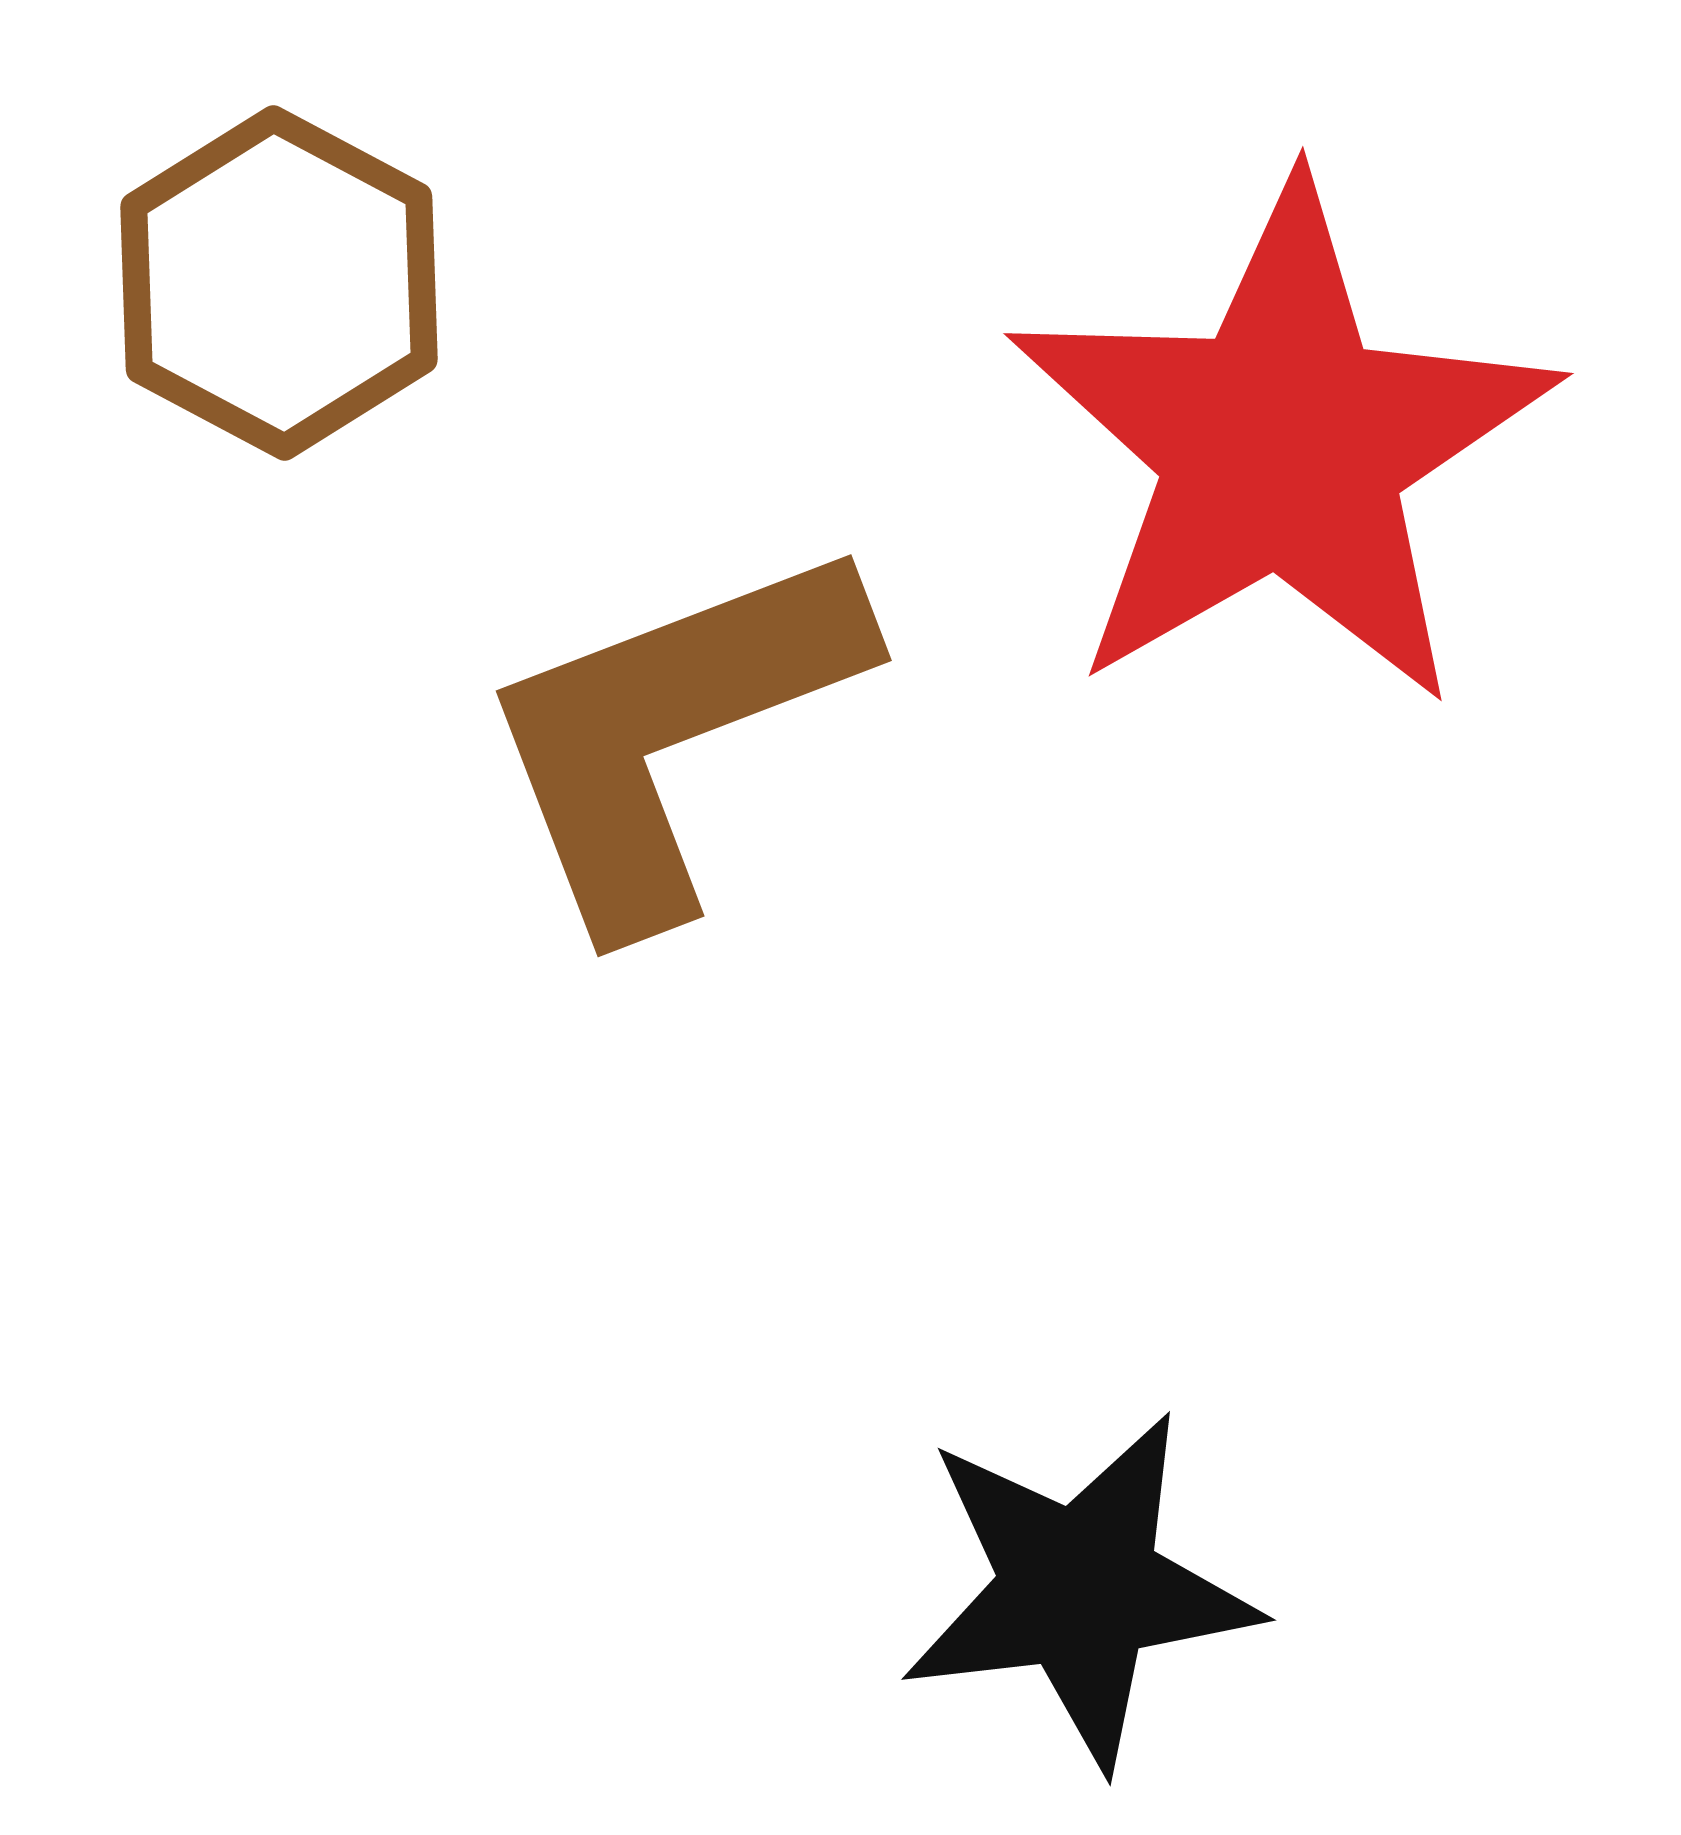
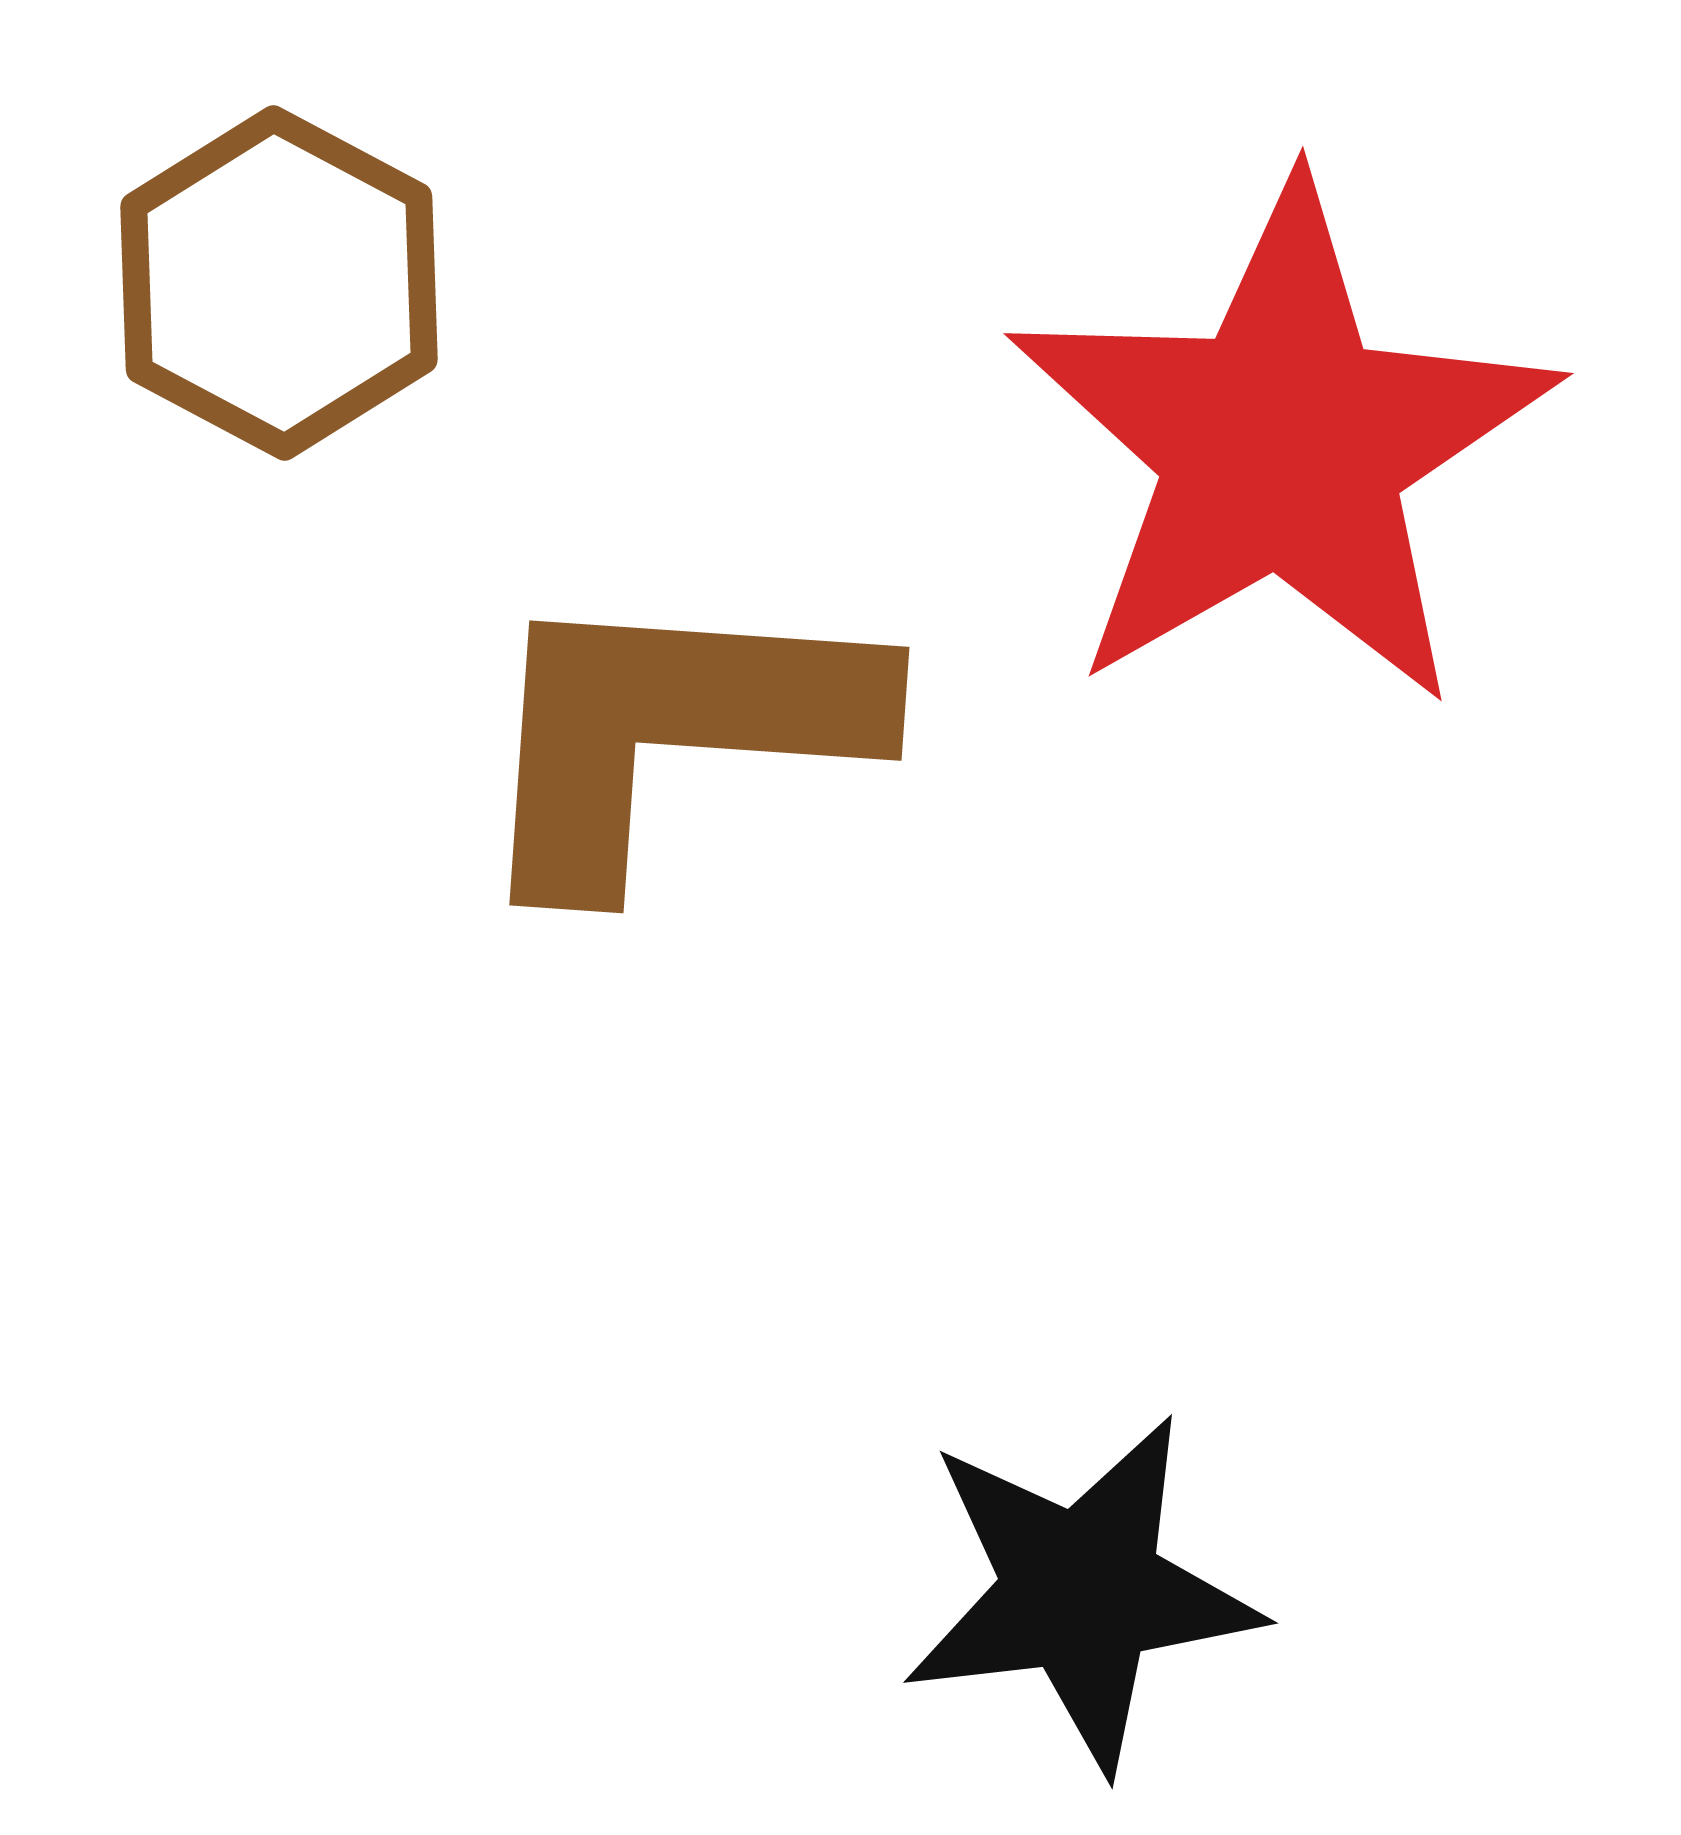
brown L-shape: rotated 25 degrees clockwise
black star: moved 2 px right, 3 px down
